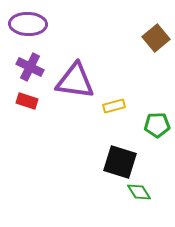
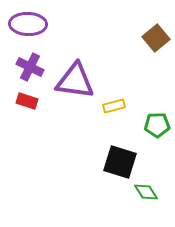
green diamond: moved 7 px right
